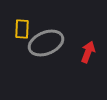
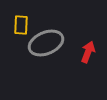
yellow rectangle: moved 1 px left, 4 px up
